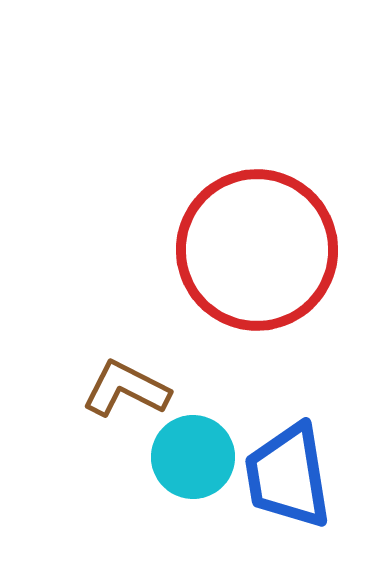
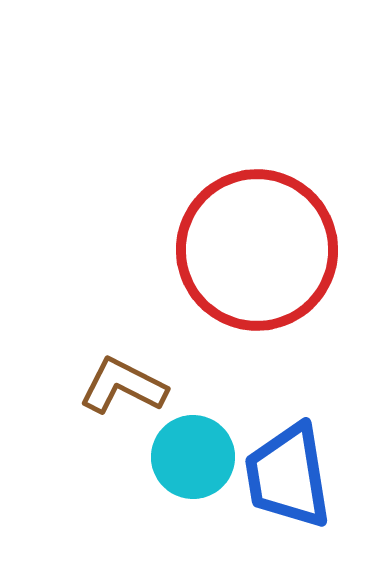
brown L-shape: moved 3 px left, 3 px up
